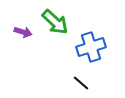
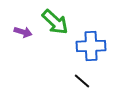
blue cross: moved 1 px up; rotated 16 degrees clockwise
black line: moved 1 px right, 2 px up
